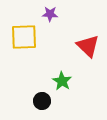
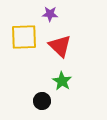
red triangle: moved 28 px left
